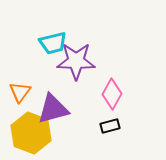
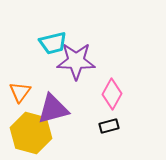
black rectangle: moved 1 px left
yellow hexagon: rotated 6 degrees counterclockwise
